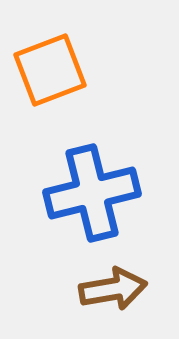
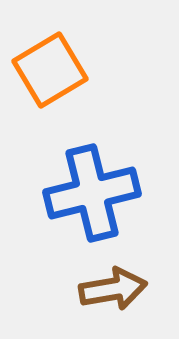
orange square: rotated 10 degrees counterclockwise
